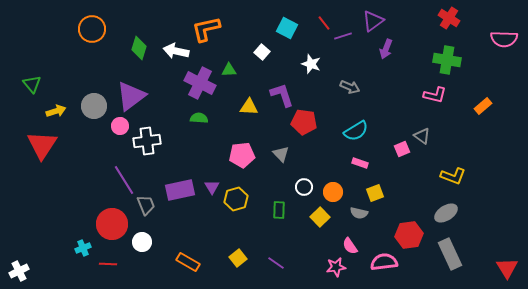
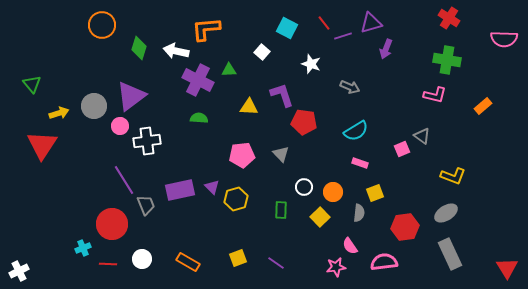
purple triangle at (373, 21): moved 2 px left, 2 px down; rotated 20 degrees clockwise
orange circle at (92, 29): moved 10 px right, 4 px up
orange L-shape at (206, 29): rotated 8 degrees clockwise
purple cross at (200, 83): moved 2 px left, 3 px up
yellow arrow at (56, 111): moved 3 px right, 2 px down
purple triangle at (212, 187): rotated 14 degrees counterclockwise
green rectangle at (279, 210): moved 2 px right
gray semicircle at (359, 213): rotated 96 degrees counterclockwise
red hexagon at (409, 235): moved 4 px left, 8 px up
white circle at (142, 242): moved 17 px down
yellow square at (238, 258): rotated 18 degrees clockwise
